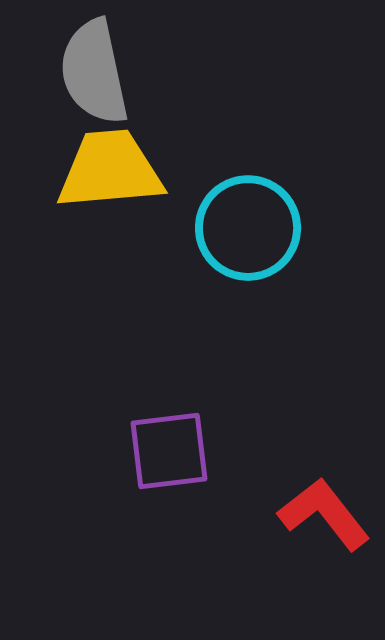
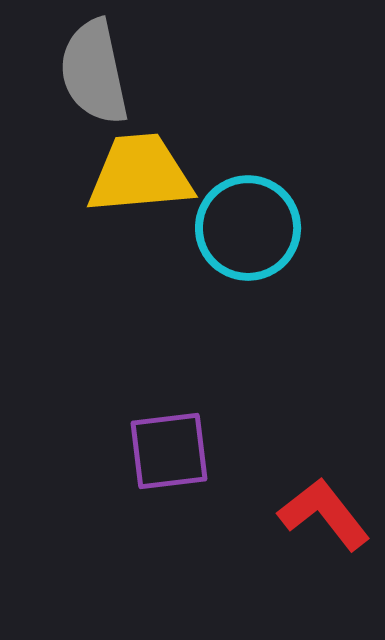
yellow trapezoid: moved 30 px right, 4 px down
